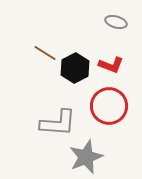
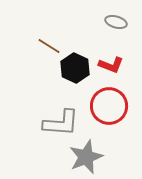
brown line: moved 4 px right, 7 px up
black hexagon: rotated 8 degrees counterclockwise
gray L-shape: moved 3 px right
